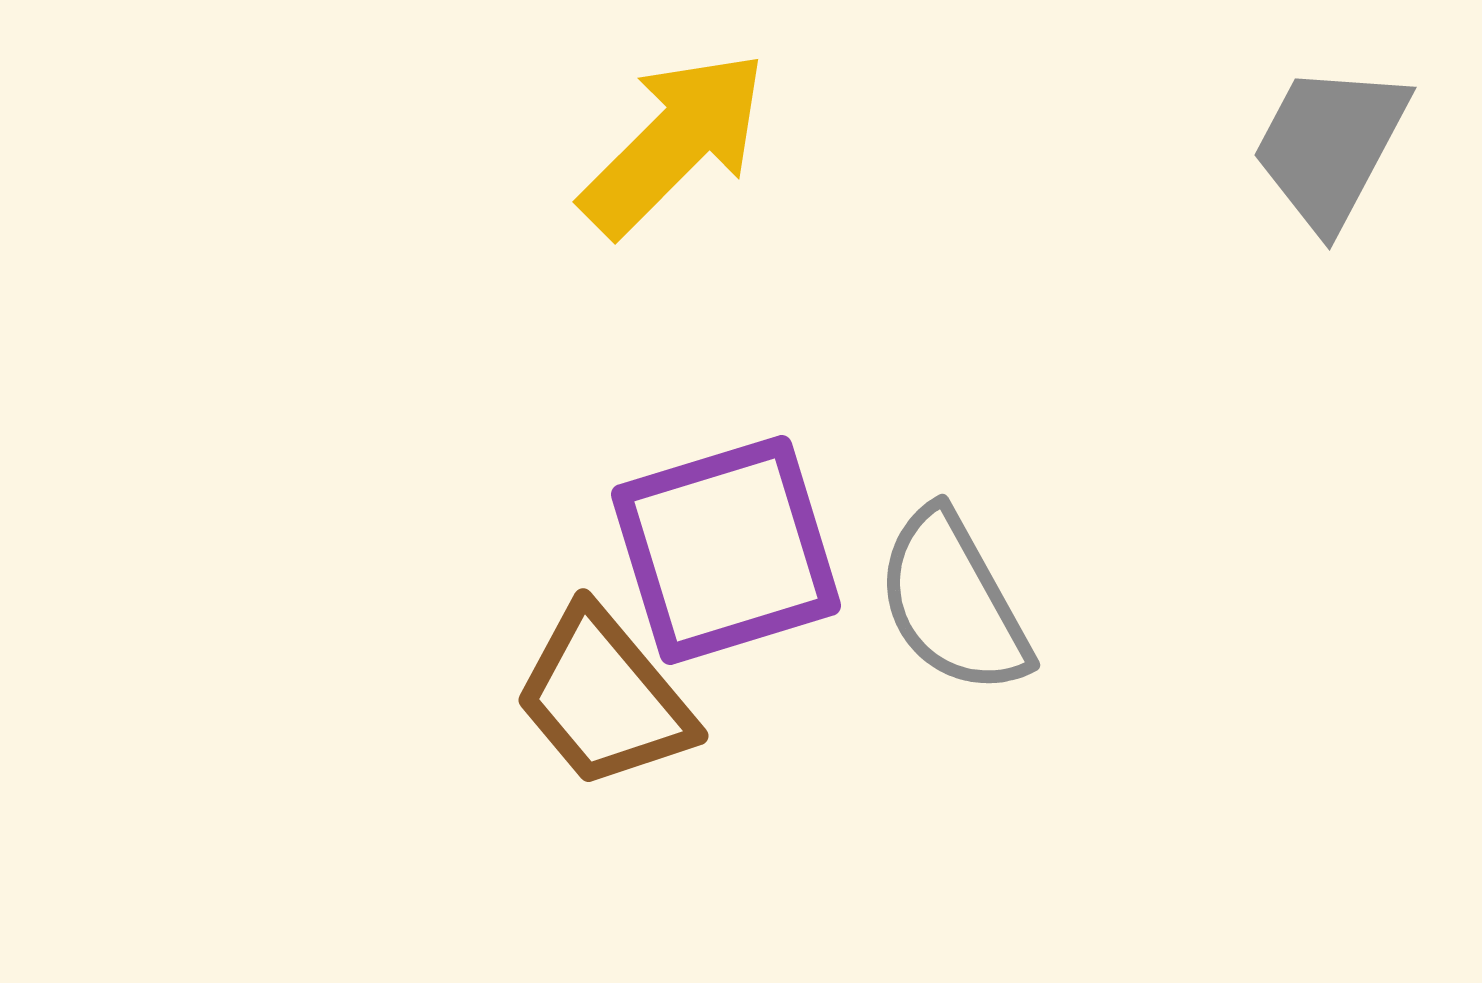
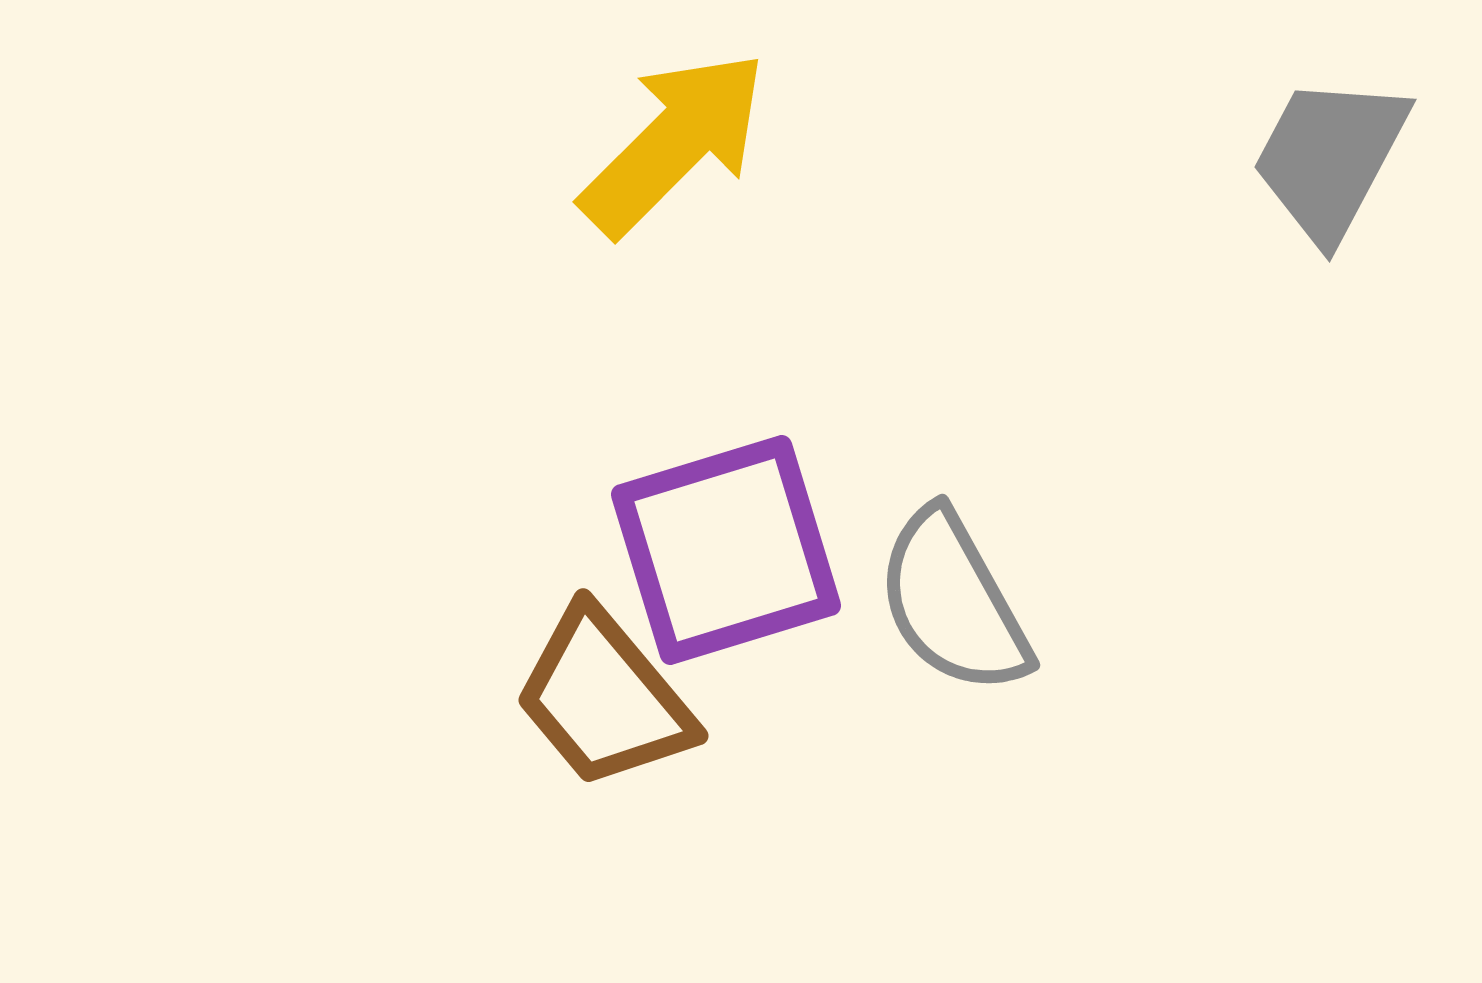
gray trapezoid: moved 12 px down
